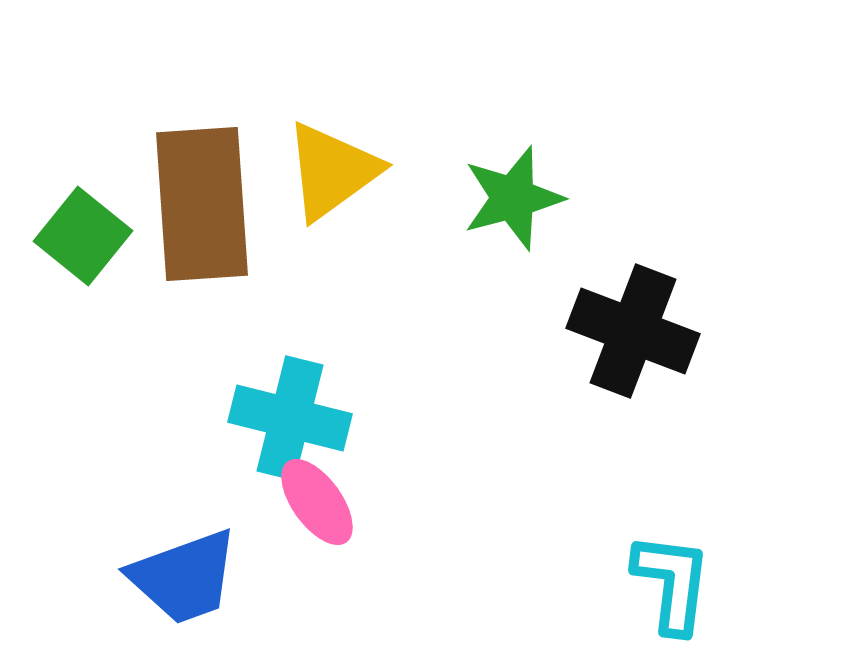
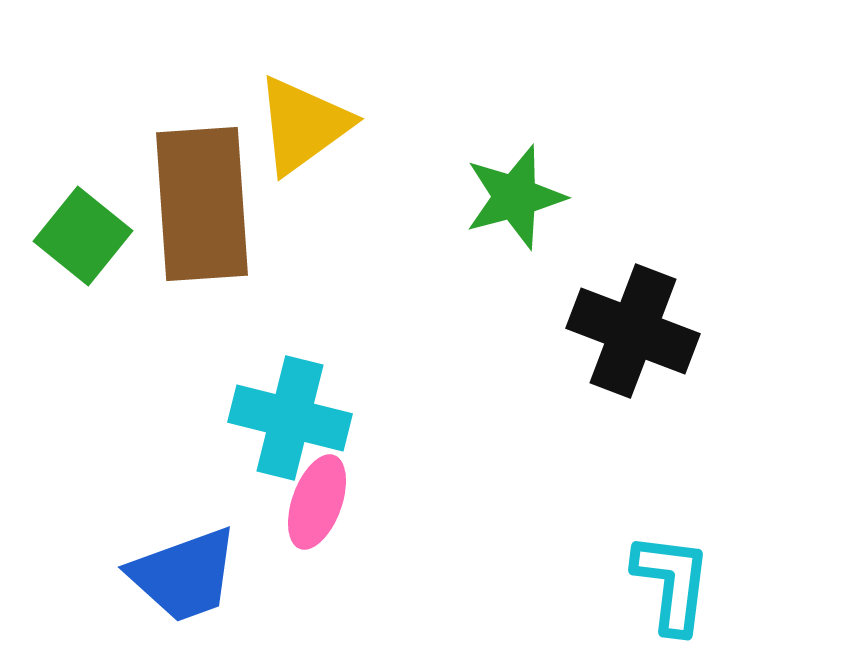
yellow triangle: moved 29 px left, 46 px up
green star: moved 2 px right, 1 px up
pink ellipse: rotated 56 degrees clockwise
blue trapezoid: moved 2 px up
